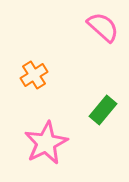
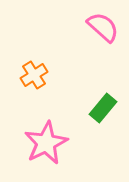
green rectangle: moved 2 px up
